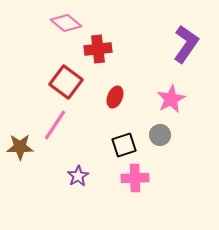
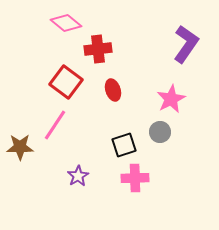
red ellipse: moved 2 px left, 7 px up; rotated 40 degrees counterclockwise
gray circle: moved 3 px up
